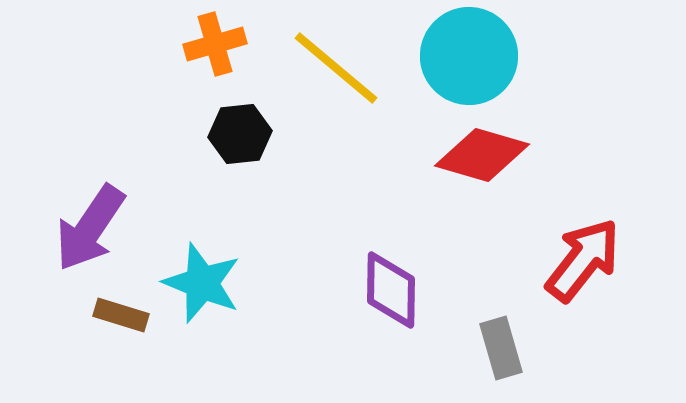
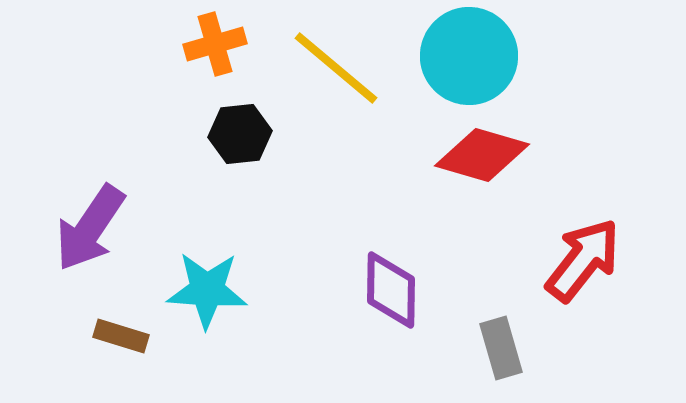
cyan star: moved 5 px right, 7 px down; rotated 18 degrees counterclockwise
brown rectangle: moved 21 px down
